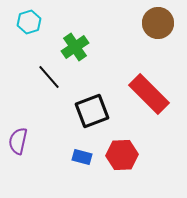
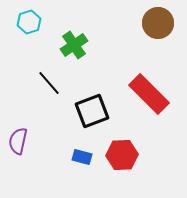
green cross: moved 1 px left, 2 px up
black line: moved 6 px down
